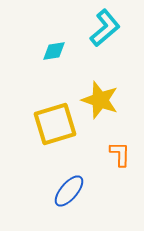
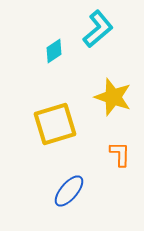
cyan L-shape: moved 7 px left, 1 px down
cyan diamond: rotated 25 degrees counterclockwise
yellow star: moved 13 px right, 3 px up
